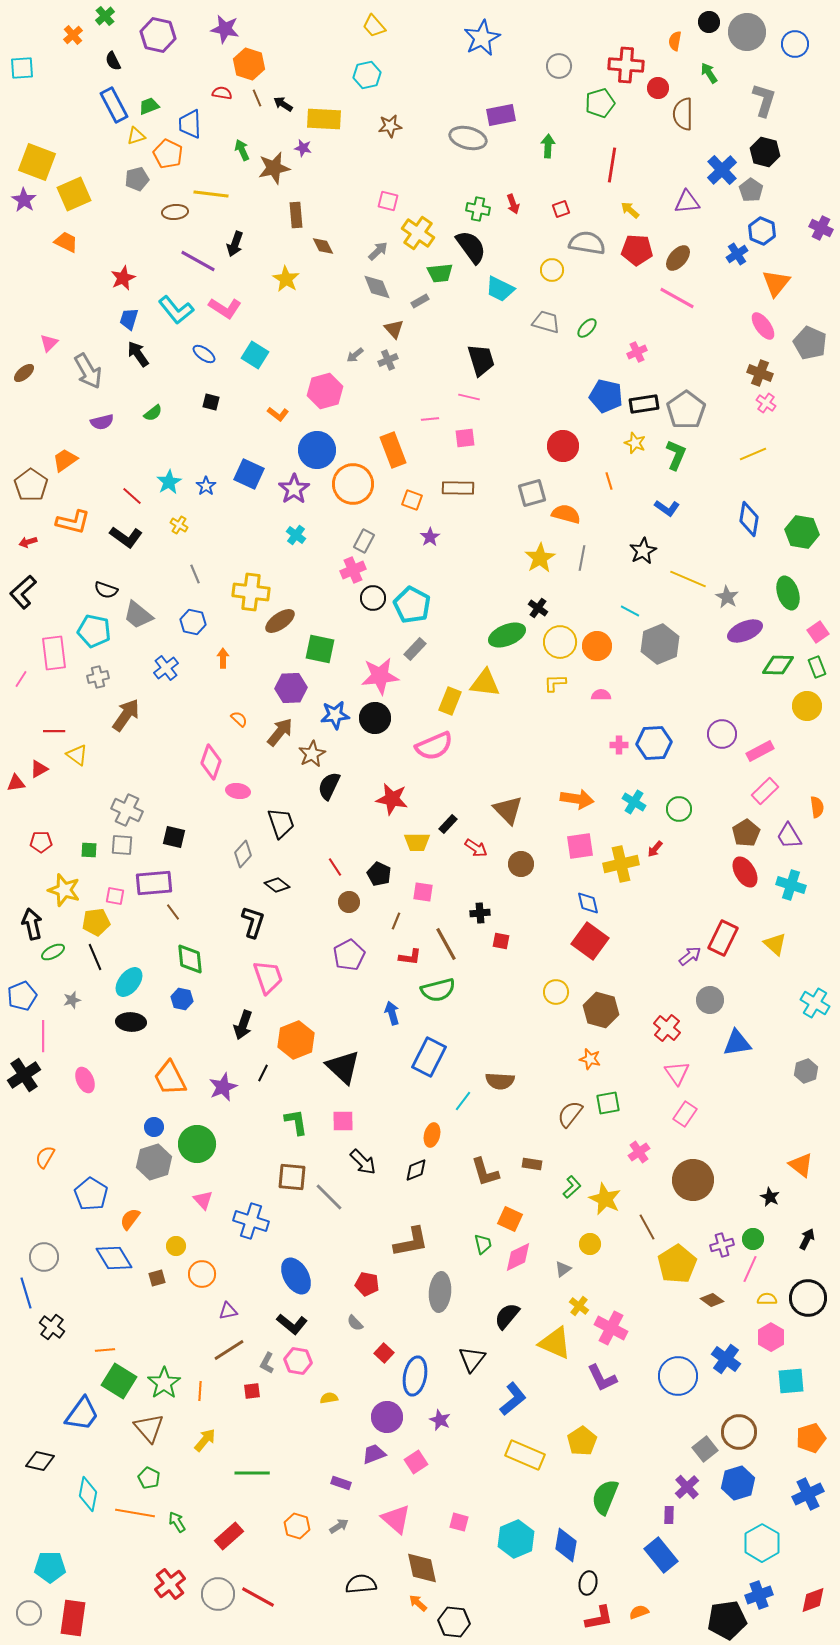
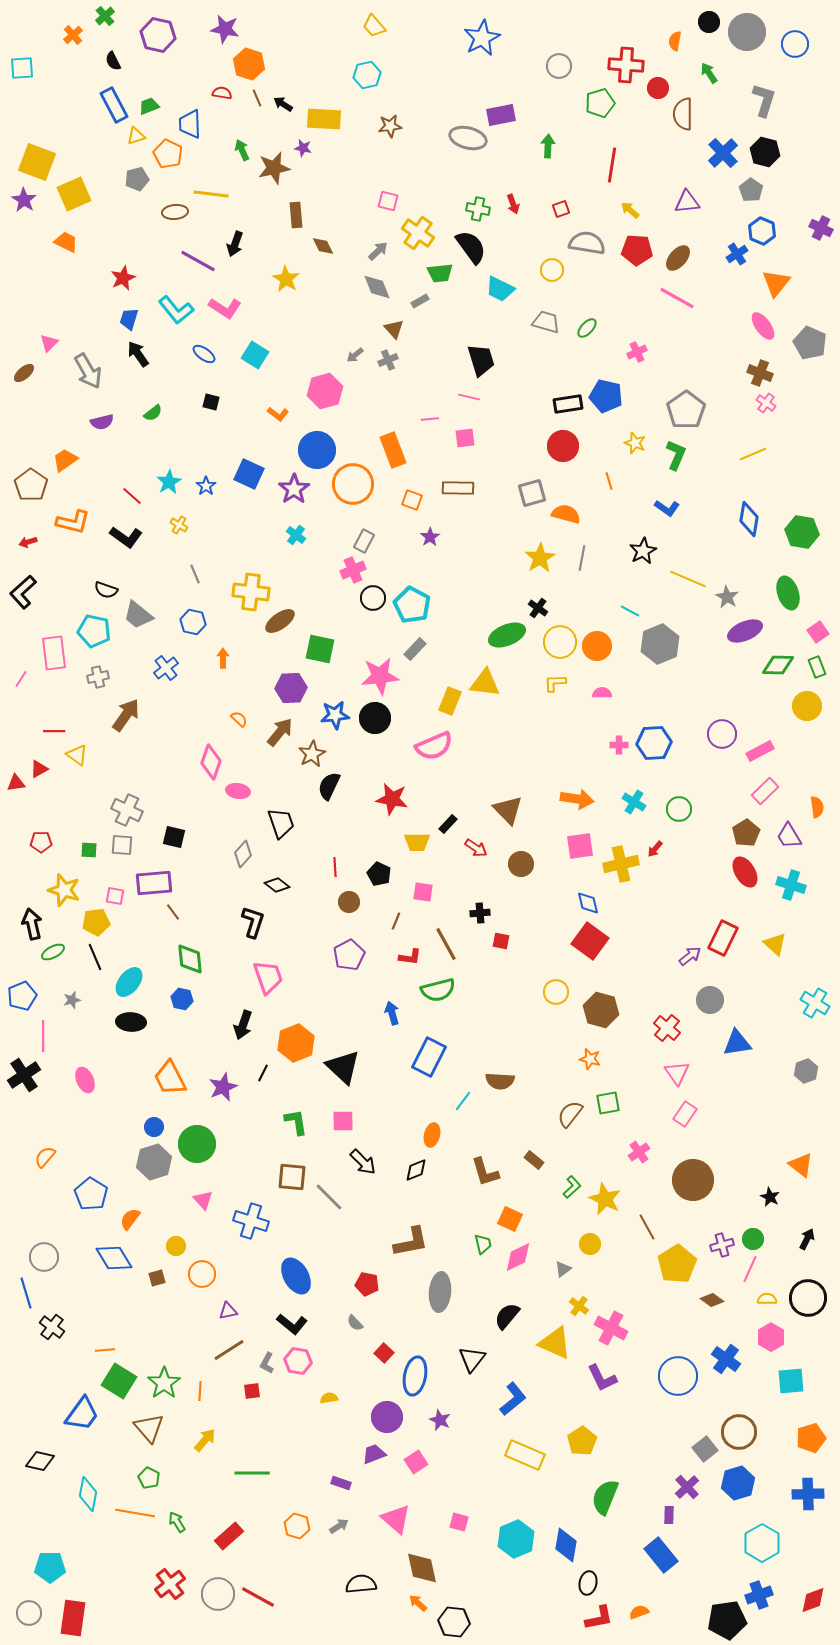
blue cross at (722, 170): moved 1 px right, 17 px up
black rectangle at (644, 404): moved 76 px left
pink semicircle at (601, 695): moved 1 px right, 2 px up
red line at (335, 867): rotated 30 degrees clockwise
orange hexagon at (296, 1040): moved 3 px down
orange semicircle at (45, 1157): rotated 10 degrees clockwise
brown rectangle at (532, 1164): moved 2 px right, 4 px up; rotated 30 degrees clockwise
blue cross at (808, 1494): rotated 24 degrees clockwise
